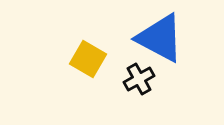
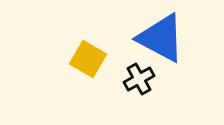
blue triangle: moved 1 px right
